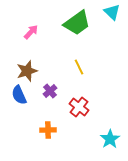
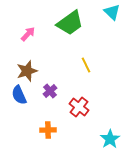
green trapezoid: moved 7 px left
pink arrow: moved 3 px left, 2 px down
yellow line: moved 7 px right, 2 px up
